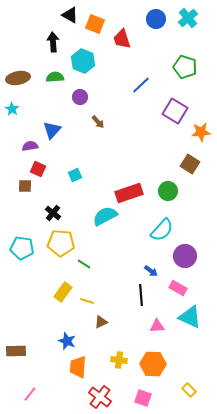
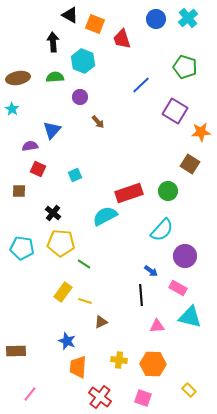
brown square at (25, 186): moved 6 px left, 5 px down
yellow line at (87, 301): moved 2 px left
cyan triangle at (190, 317): rotated 10 degrees counterclockwise
